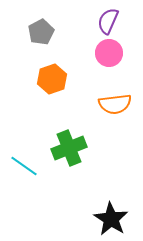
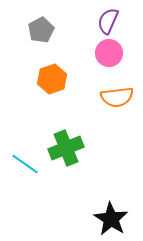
gray pentagon: moved 2 px up
orange semicircle: moved 2 px right, 7 px up
green cross: moved 3 px left
cyan line: moved 1 px right, 2 px up
